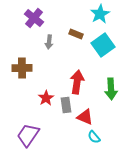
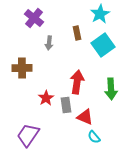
brown rectangle: moved 1 px right, 1 px up; rotated 56 degrees clockwise
gray arrow: moved 1 px down
